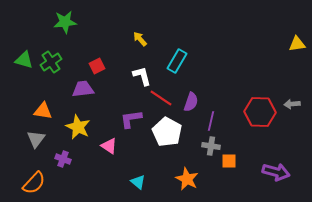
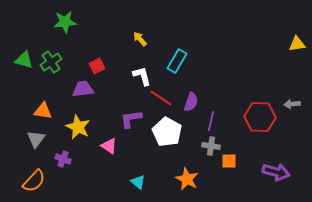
red hexagon: moved 5 px down
orange semicircle: moved 2 px up
